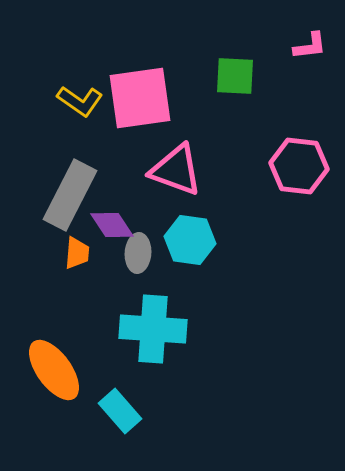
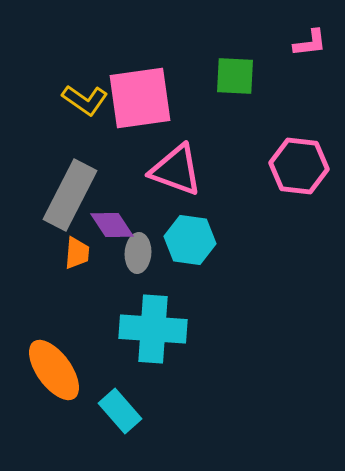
pink L-shape: moved 3 px up
yellow L-shape: moved 5 px right, 1 px up
